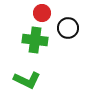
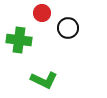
green cross: moved 16 px left
green L-shape: moved 17 px right
